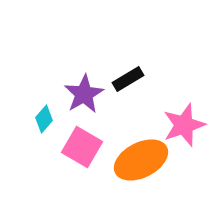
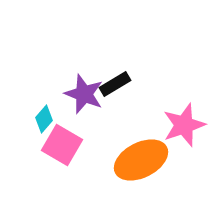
black rectangle: moved 13 px left, 5 px down
purple star: rotated 21 degrees counterclockwise
pink square: moved 20 px left, 2 px up
